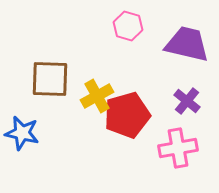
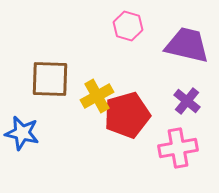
purple trapezoid: moved 1 px down
